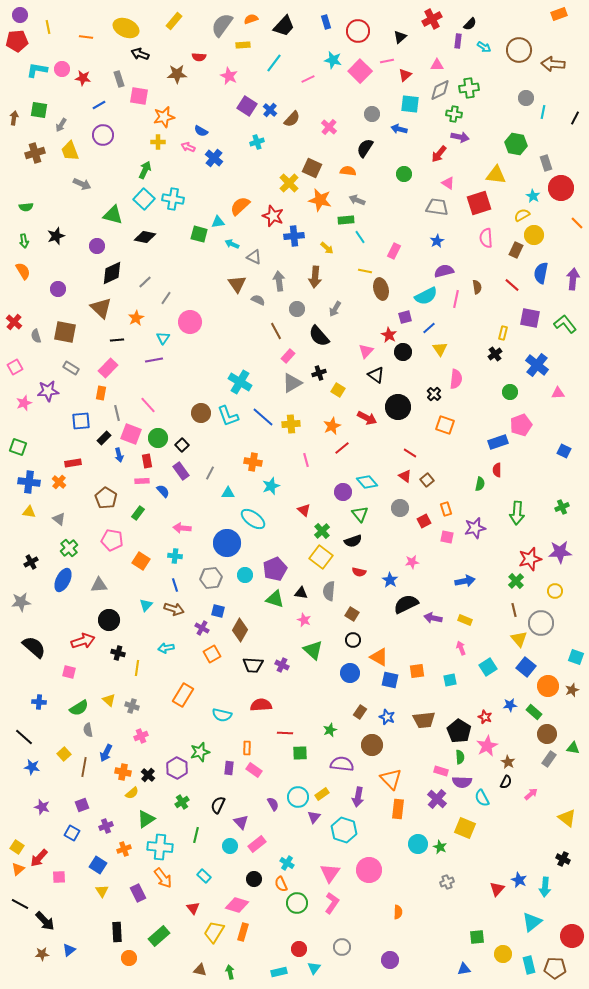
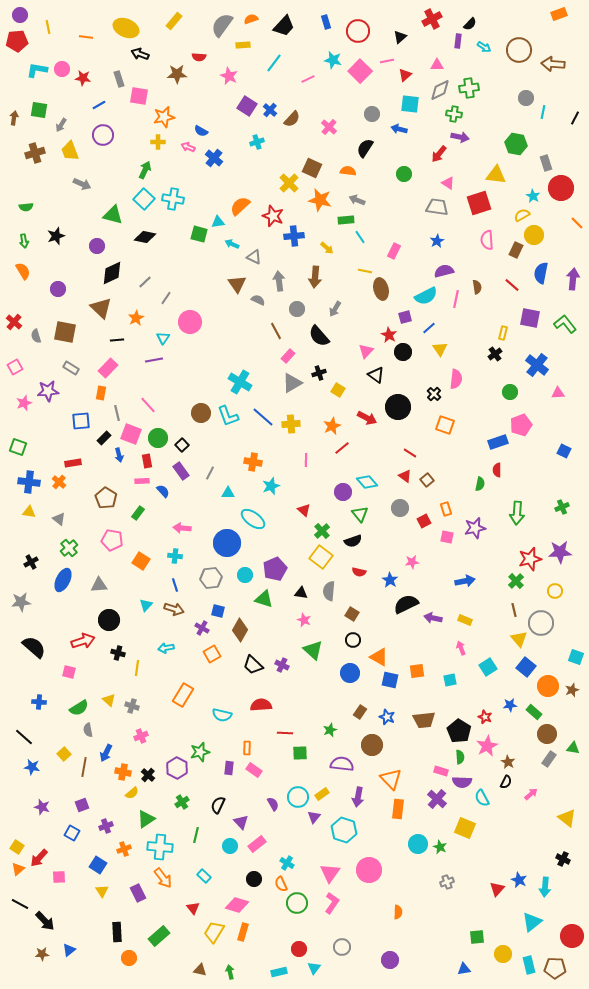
pink semicircle at (486, 238): moved 1 px right, 2 px down
pink line at (306, 460): rotated 16 degrees clockwise
green triangle at (275, 599): moved 11 px left
black trapezoid at (253, 665): rotated 40 degrees clockwise
